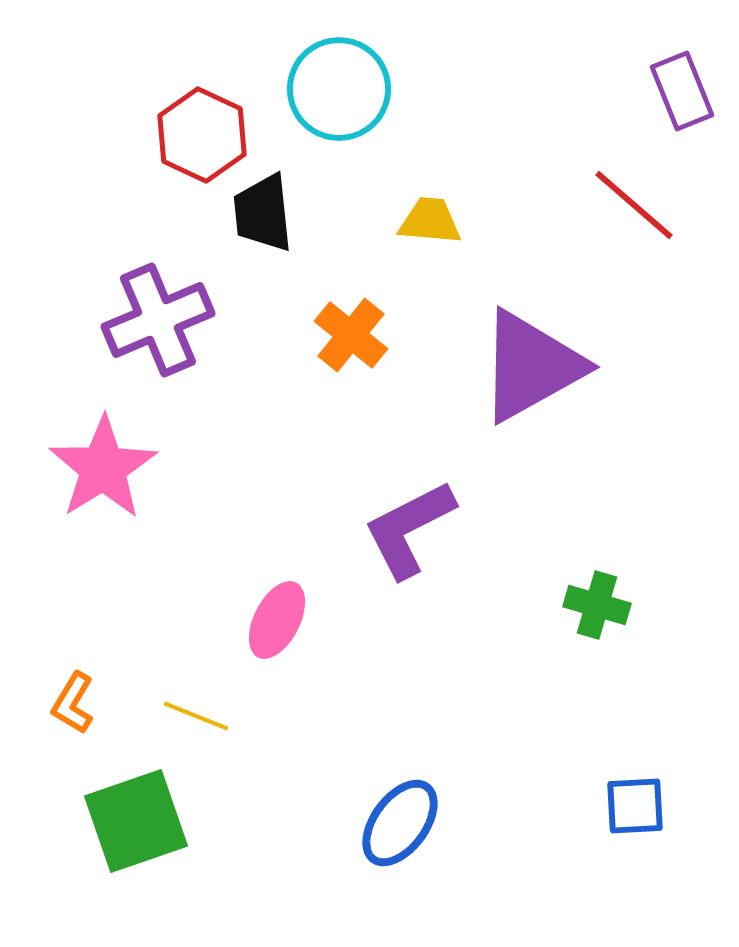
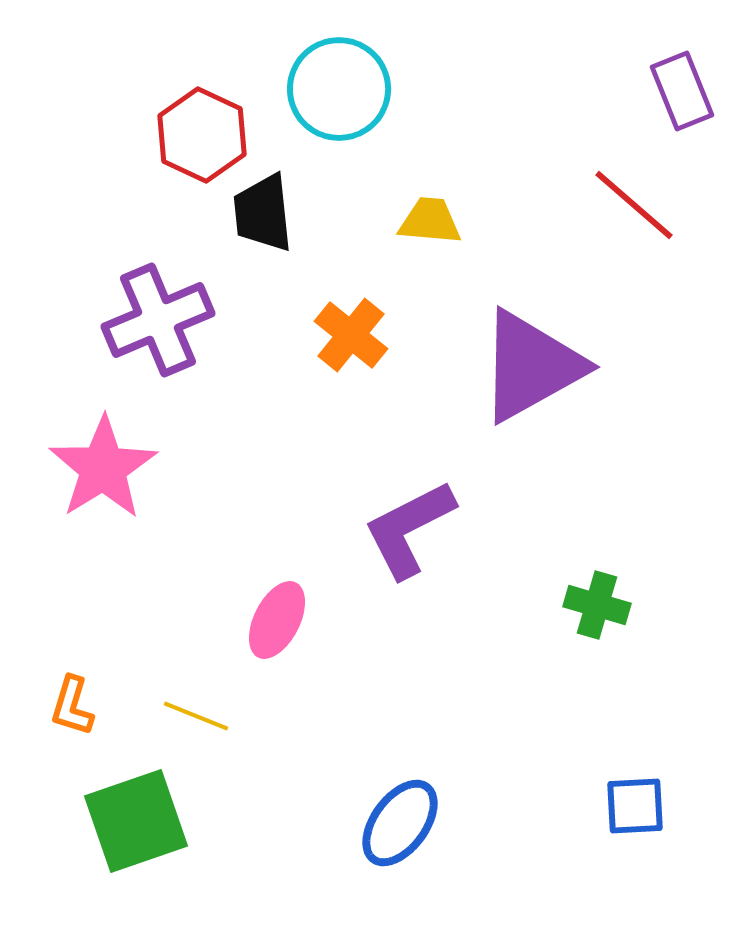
orange L-shape: moved 1 px left, 3 px down; rotated 14 degrees counterclockwise
